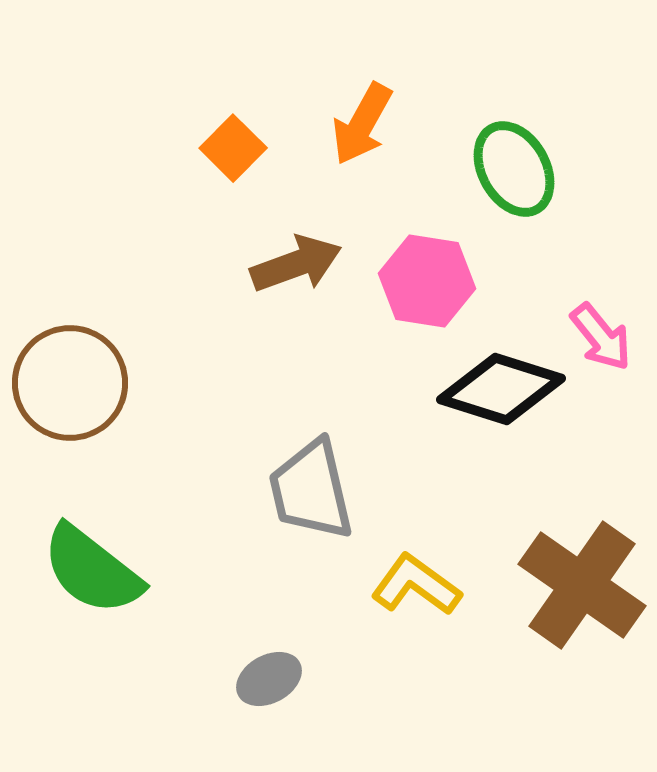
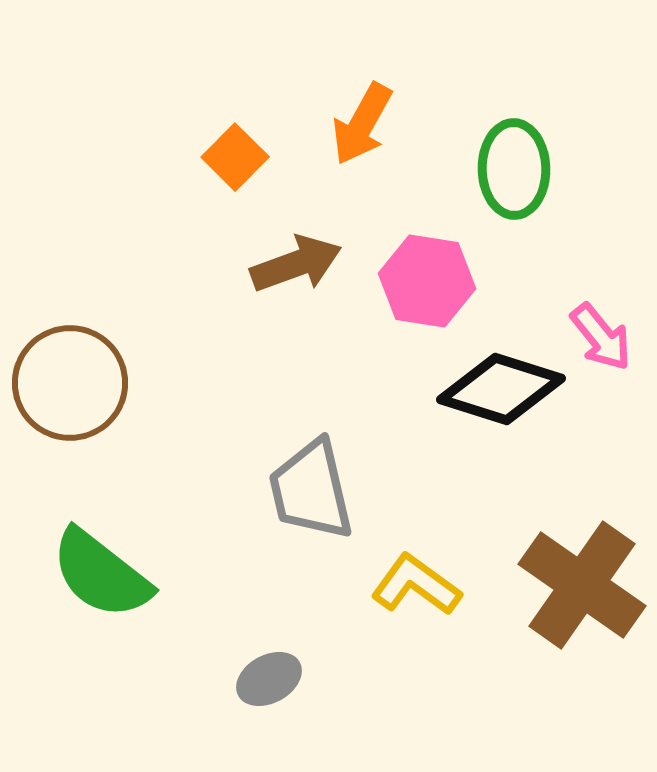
orange square: moved 2 px right, 9 px down
green ellipse: rotated 28 degrees clockwise
green semicircle: moved 9 px right, 4 px down
